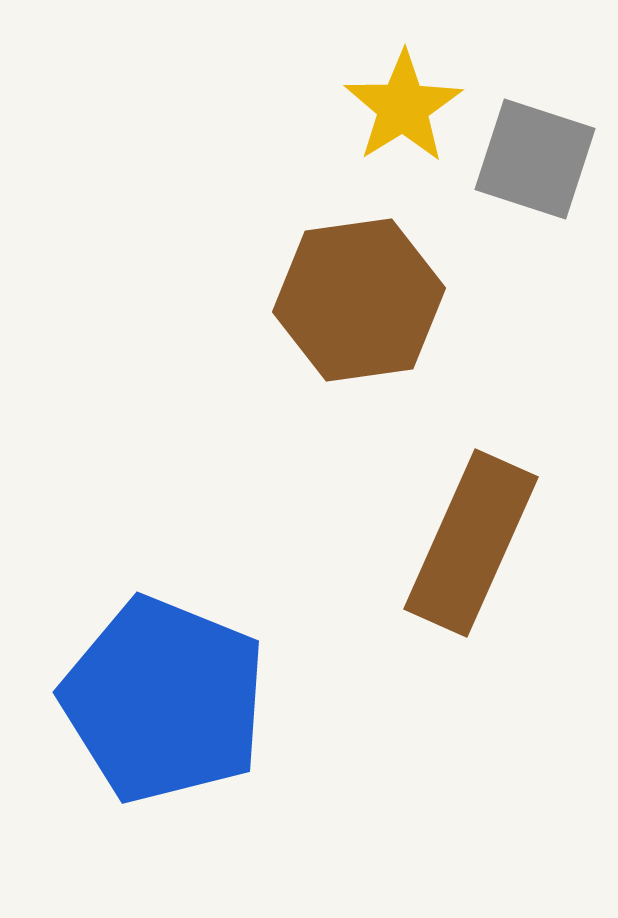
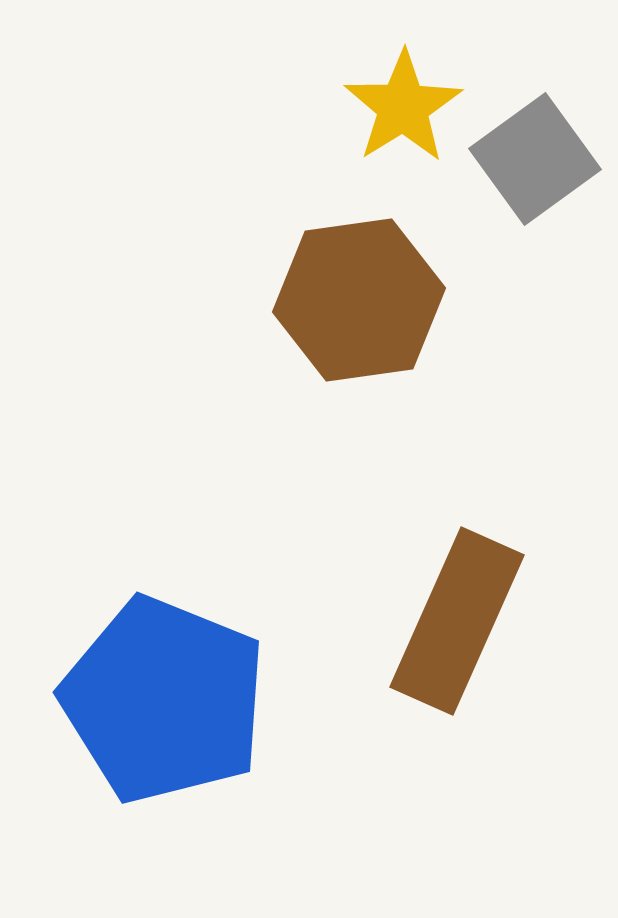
gray square: rotated 36 degrees clockwise
brown rectangle: moved 14 px left, 78 px down
